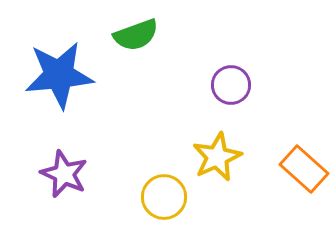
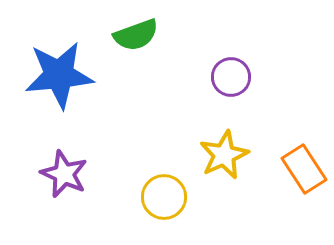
purple circle: moved 8 px up
yellow star: moved 7 px right, 2 px up
orange rectangle: rotated 15 degrees clockwise
